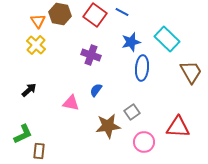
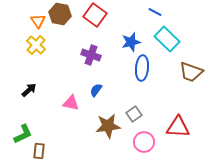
blue line: moved 33 px right
brown trapezoid: rotated 140 degrees clockwise
gray square: moved 2 px right, 2 px down
